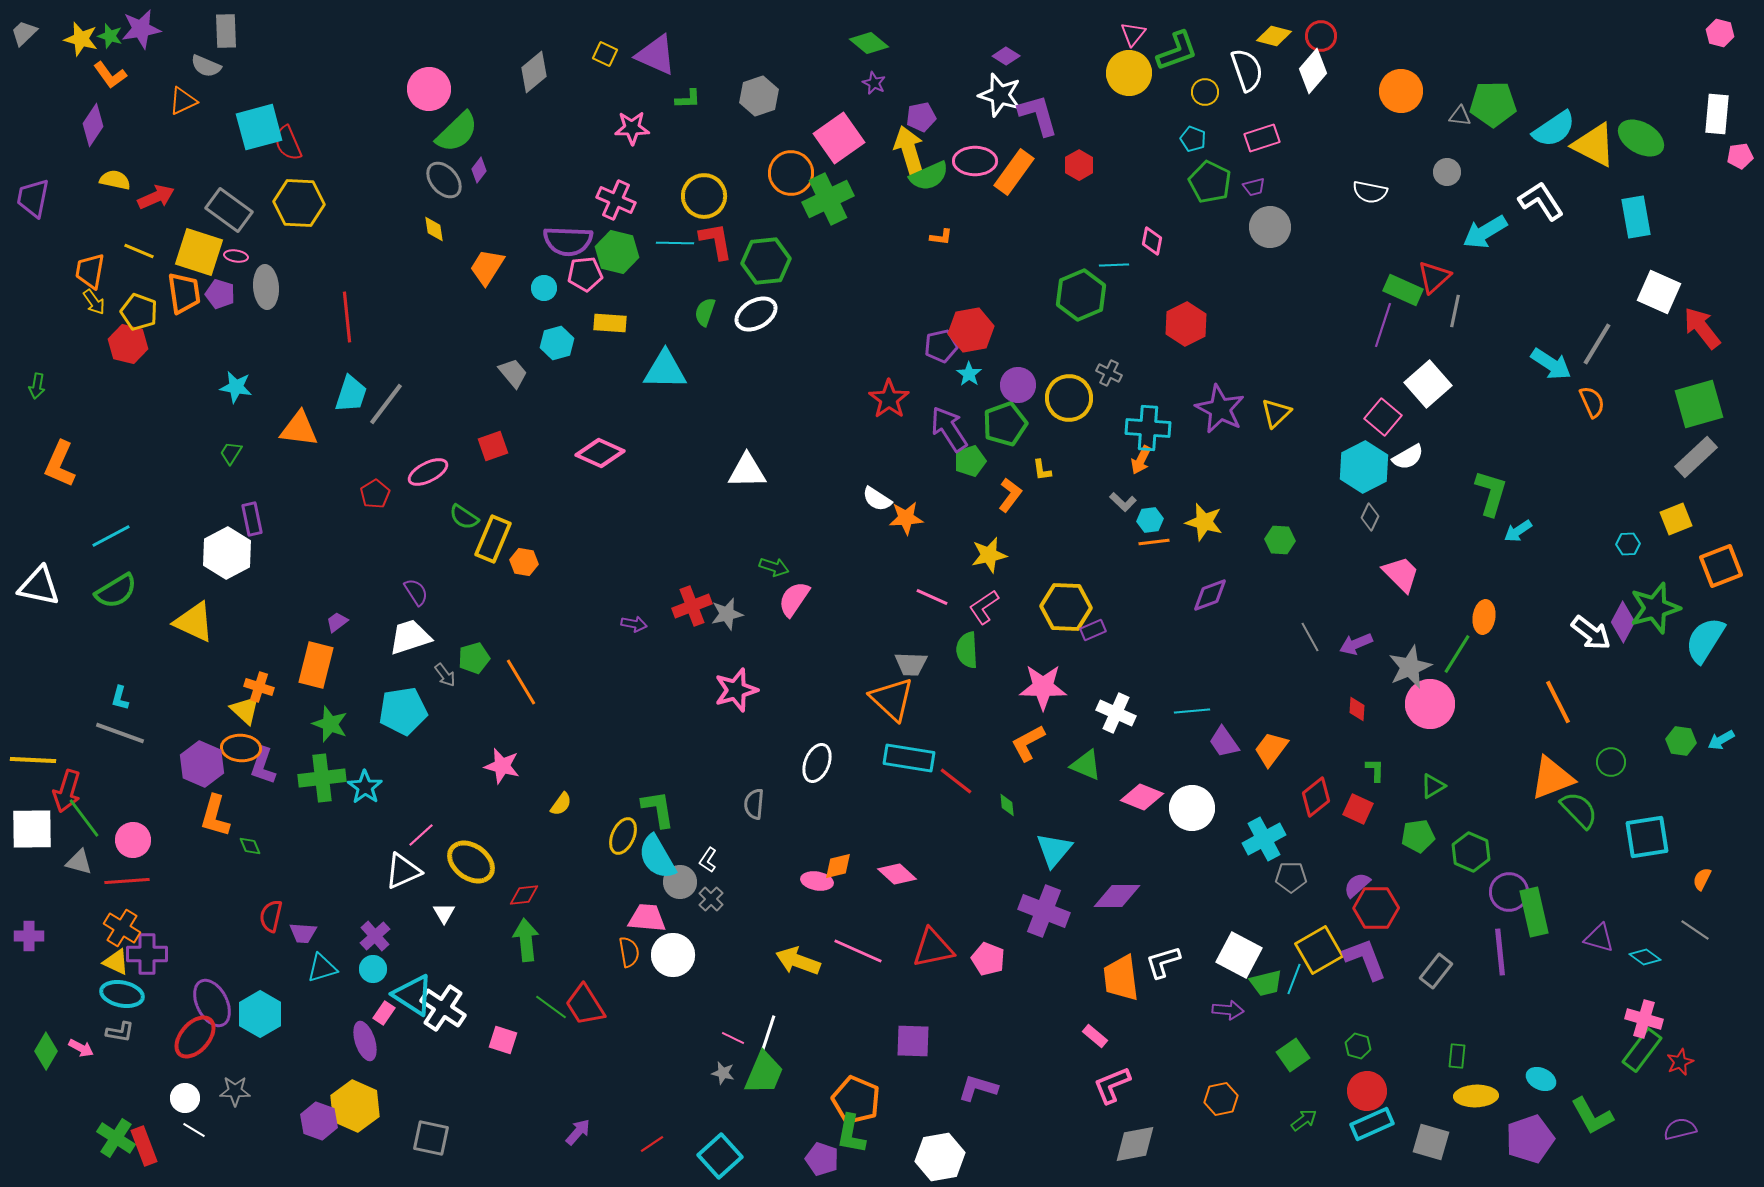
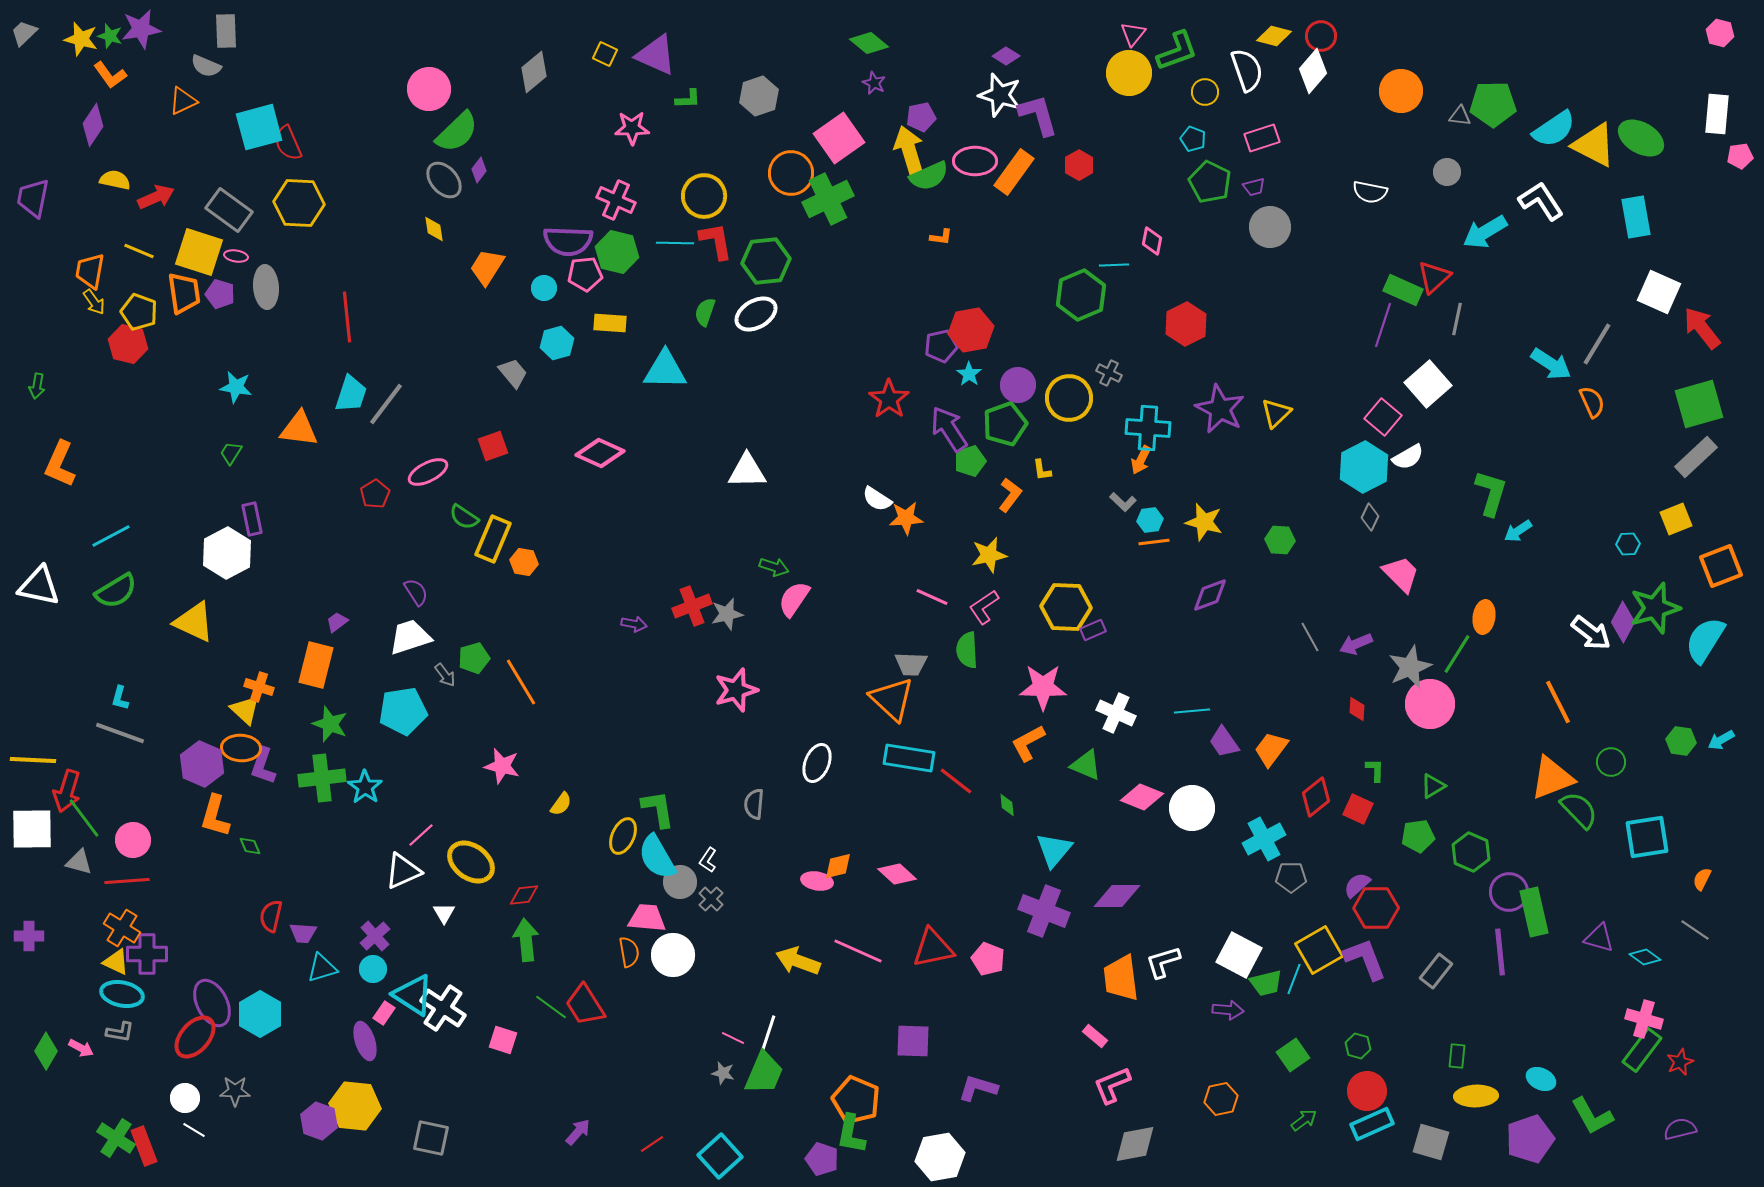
gray line at (1455, 311): moved 2 px right, 8 px down
yellow hexagon at (355, 1106): rotated 18 degrees counterclockwise
